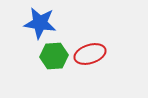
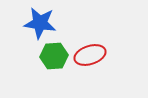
red ellipse: moved 1 px down
